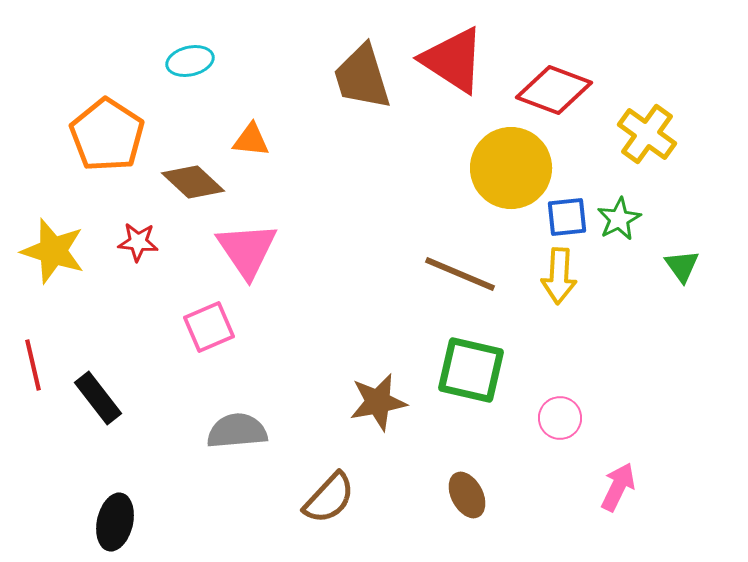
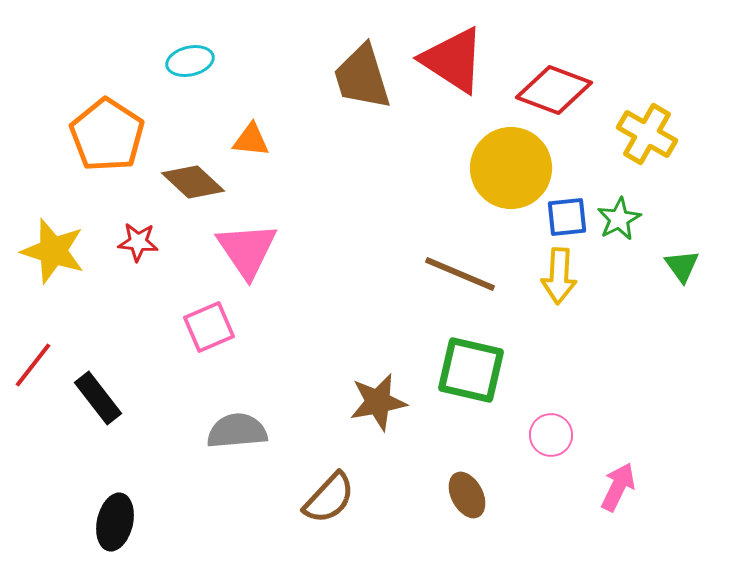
yellow cross: rotated 6 degrees counterclockwise
red line: rotated 51 degrees clockwise
pink circle: moved 9 px left, 17 px down
